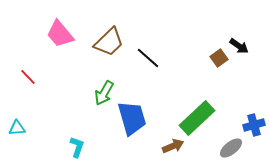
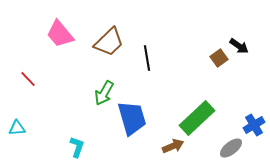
black line: moved 1 px left; rotated 40 degrees clockwise
red line: moved 2 px down
blue cross: rotated 15 degrees counterclockwise
